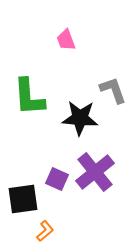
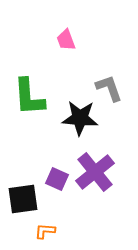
gray L-shape: moved 4 px left, 2 px up
orange L-shape: rotated 135 degrees counterclockwise
